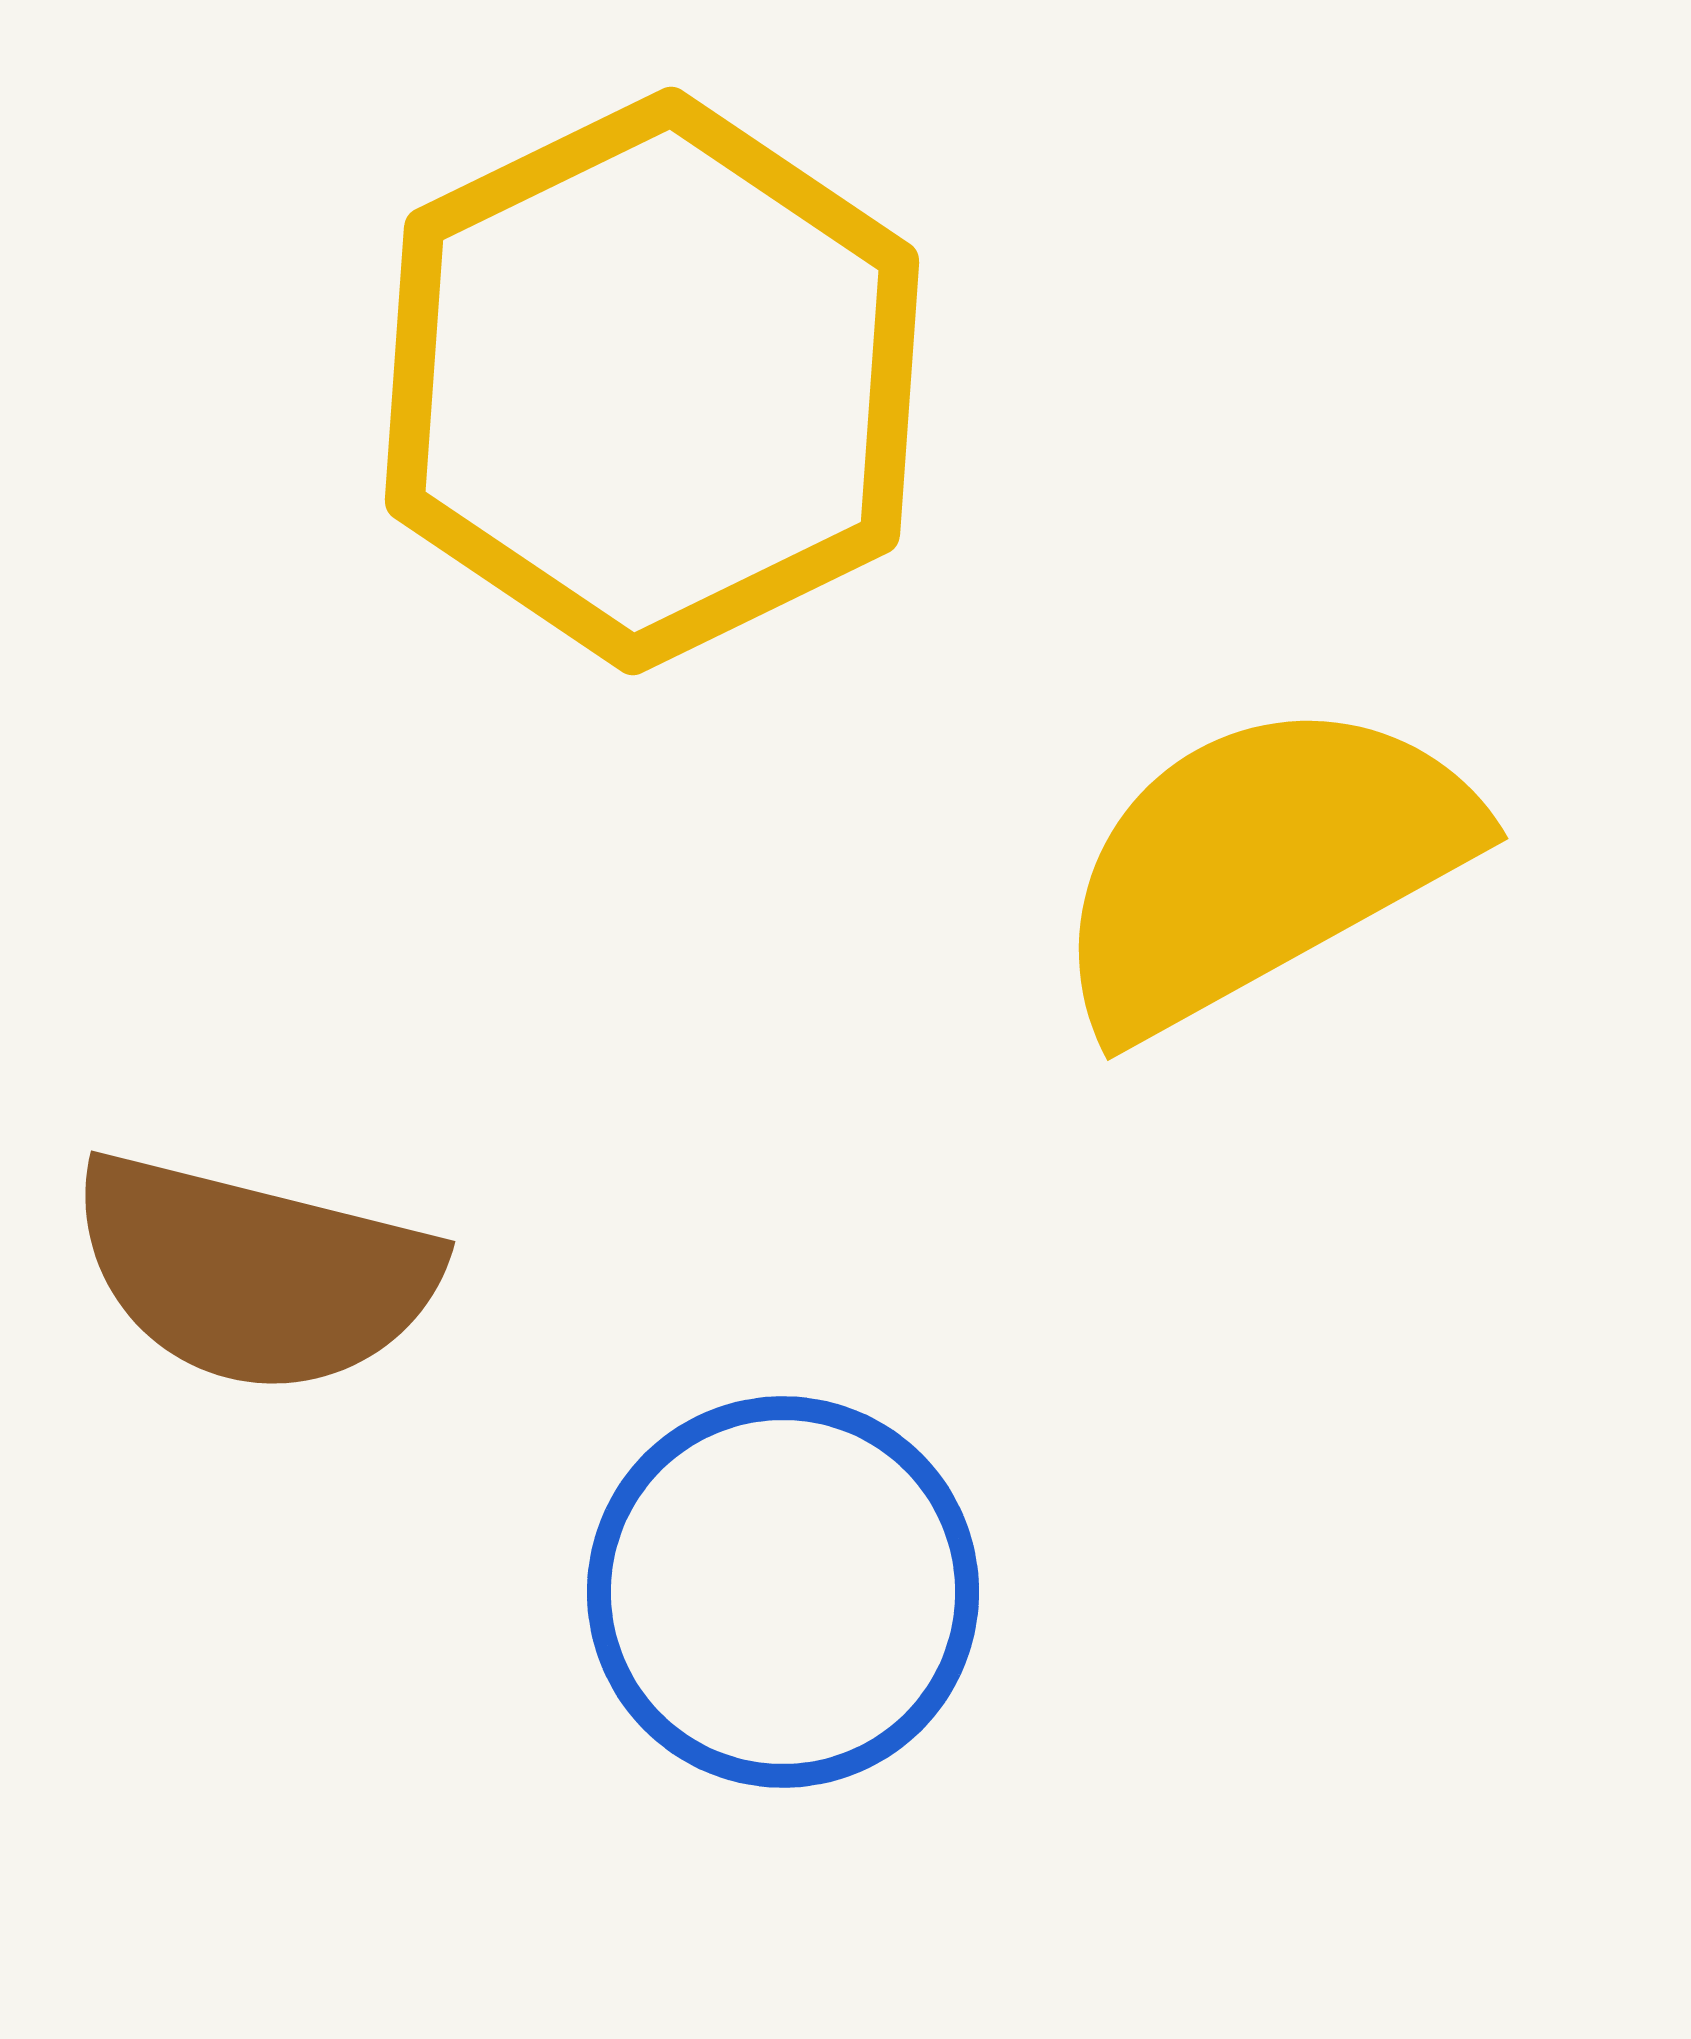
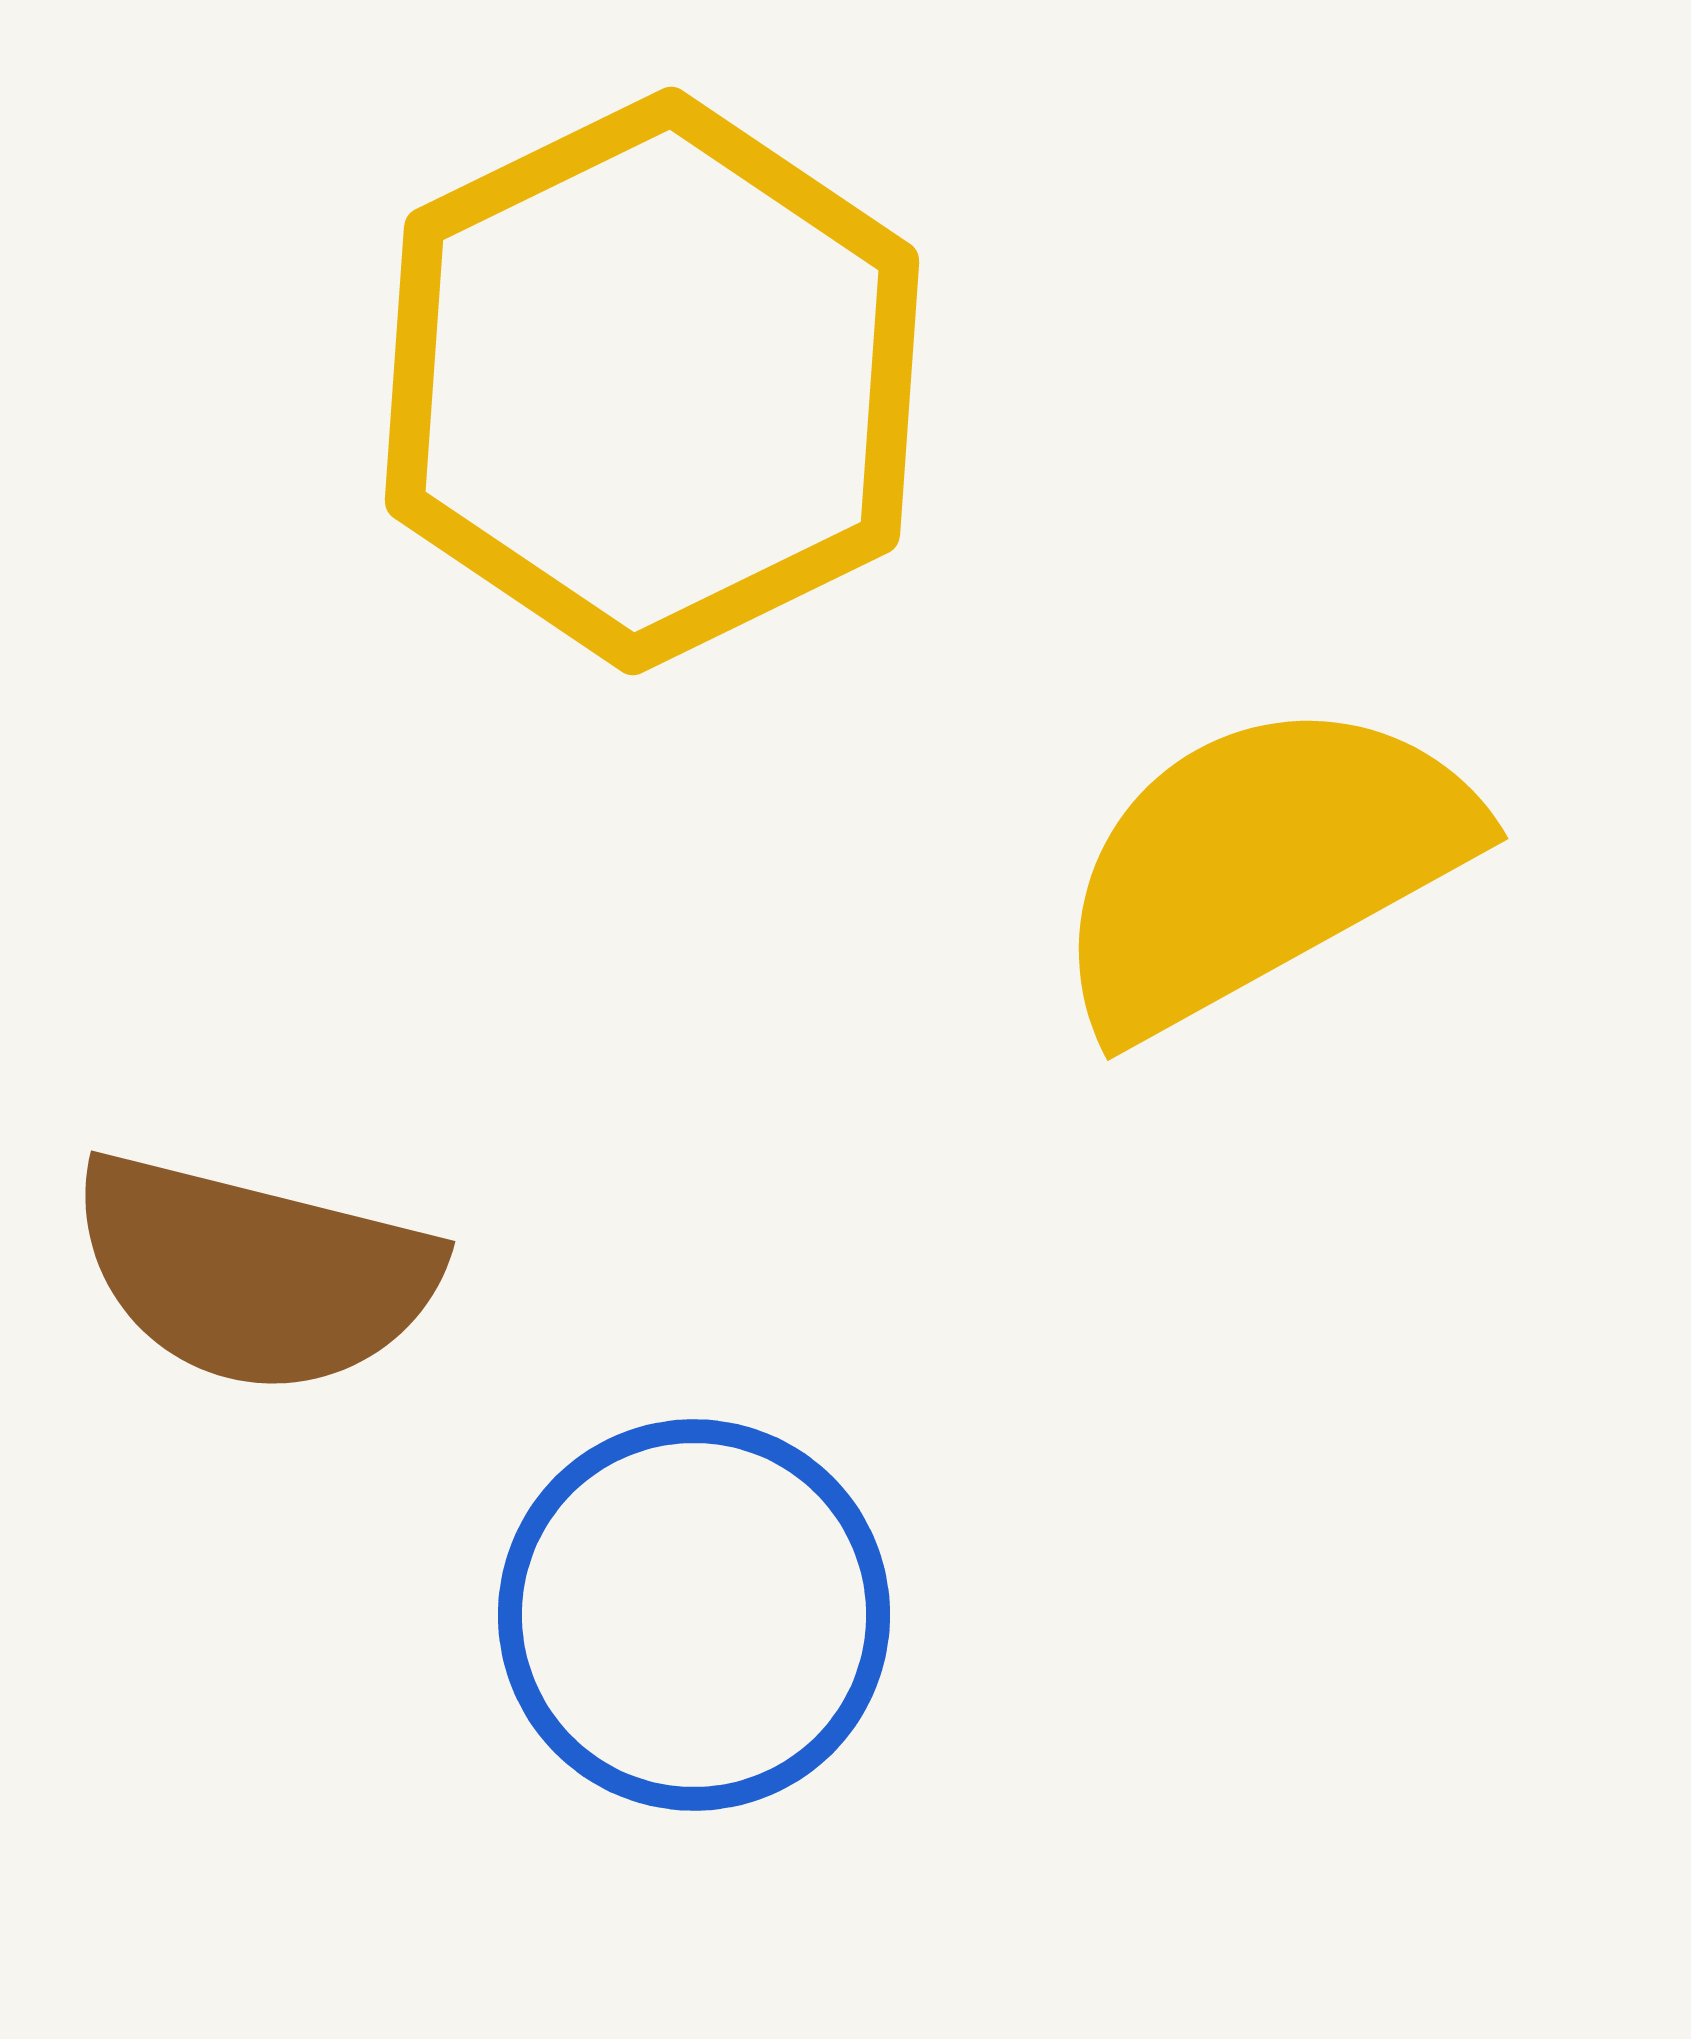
blue circle: moved 89 px left, 23 px down
